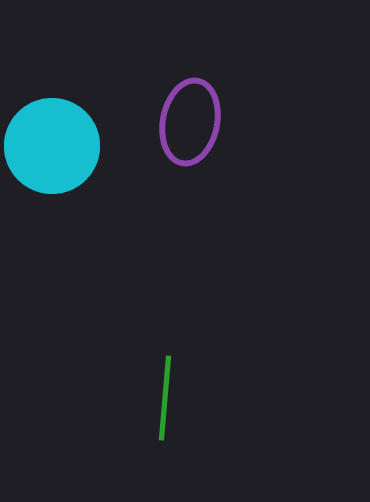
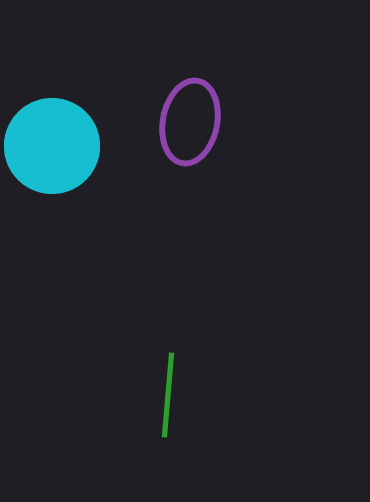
green line: moved 3 px right, 3 px up
